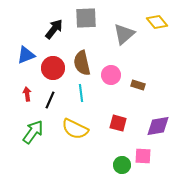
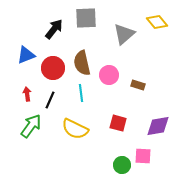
pink circle: moved 2 px left
green arrow: moved 2 px left, 6 px up
